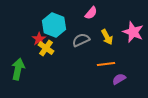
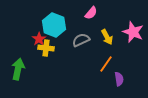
yellow cross: rotated 28 degrees counterclockwise
orange line: rotated 48 degrees counterclockwise
purple semicircle: rotated 112 degrees clockwise
